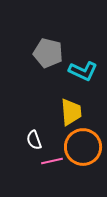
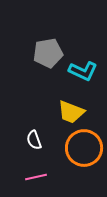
gray pentagon: rotated 24 degrees counterclockwise
yellow trapezoid: rotated 116 degrees clockwise
orange circle: moved 1 px right, 1 px down
pink line: moved 16 px left, 16 px down
